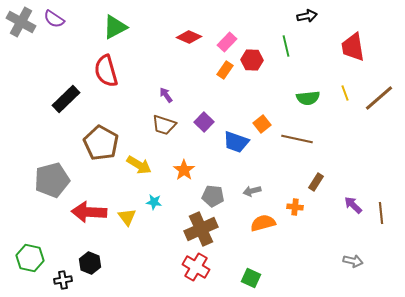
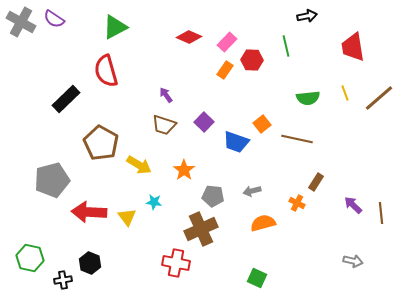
orange cross at (295, 207): moved 2 px right, 4 px up; rotated 21 degrees clockwise
red cross at (196, 267): moved 20 px left, 4 px up; rotated 20 degrees counterclockwise
green square at (251, 278): moved 6 px right
